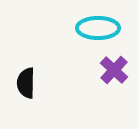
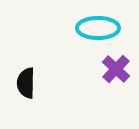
purple cross: moved 2 px right, 1 px up
